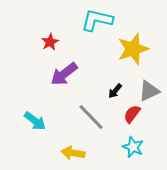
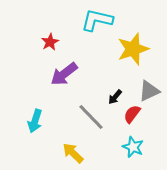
black arrow: moved 6 px down
cyan arrow: rotated 70 degrees clockwise
yellow arrow: rotated 35 degrees clockwise
